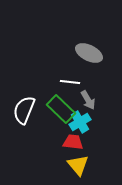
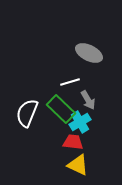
white line: rotated 24 degrees counterclockwise
white semicircle: moved 3 px right, 3 px down
yellow triangle: rotated 25 degrees counterclockwise
